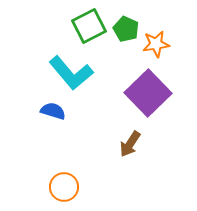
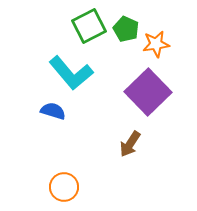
purple square: moved 1 px up
